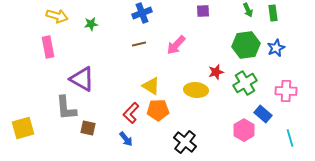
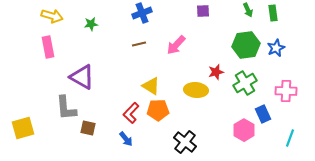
yellow arrow: moved 5 px left
purple triangle: moved 2 px up
blue rectangle: rotated 24 degrees clockwise
cyan line: rotated 36 degrees clockwise
